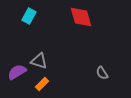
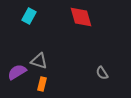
orange rectangle: rotated 32 degrees counterclockwise
